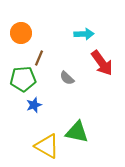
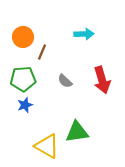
orange circle: moved 2 px right, 4 px down
brown line: moved 3 px right, 6 px up
red arrow: moved 17 px down; rotated 20 degrees clockwise
gray semicircle: moved 2 px left, 3 px down
blue star: moved 9 px left
green triangle: rotated 20 degrees counterclockwise
